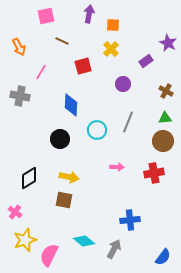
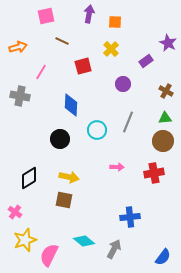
orange square: moved 2 px right, 3 px up
orange arrow: moved 1 px left; rotated 78 degrees counterclockwise
blue cross: moved 3 px up
